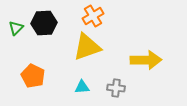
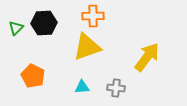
orange cross: rotated 30 degrees clockwise
yellow arrow: moved 1 px right, 3 px up; rotated 52 degrees counterclockwise
